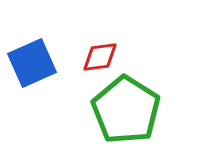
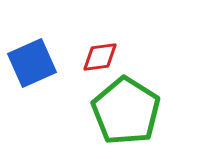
green pentagon: moved 1 px down
